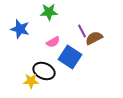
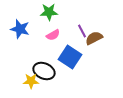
pink semicircle: moved 7 px up
